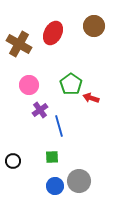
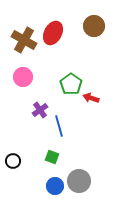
brown cross: moved 5 px right, 4 px up
pink circle: moved 6 px left, 8 px up
green square: rotated 24 degrees clockwise
